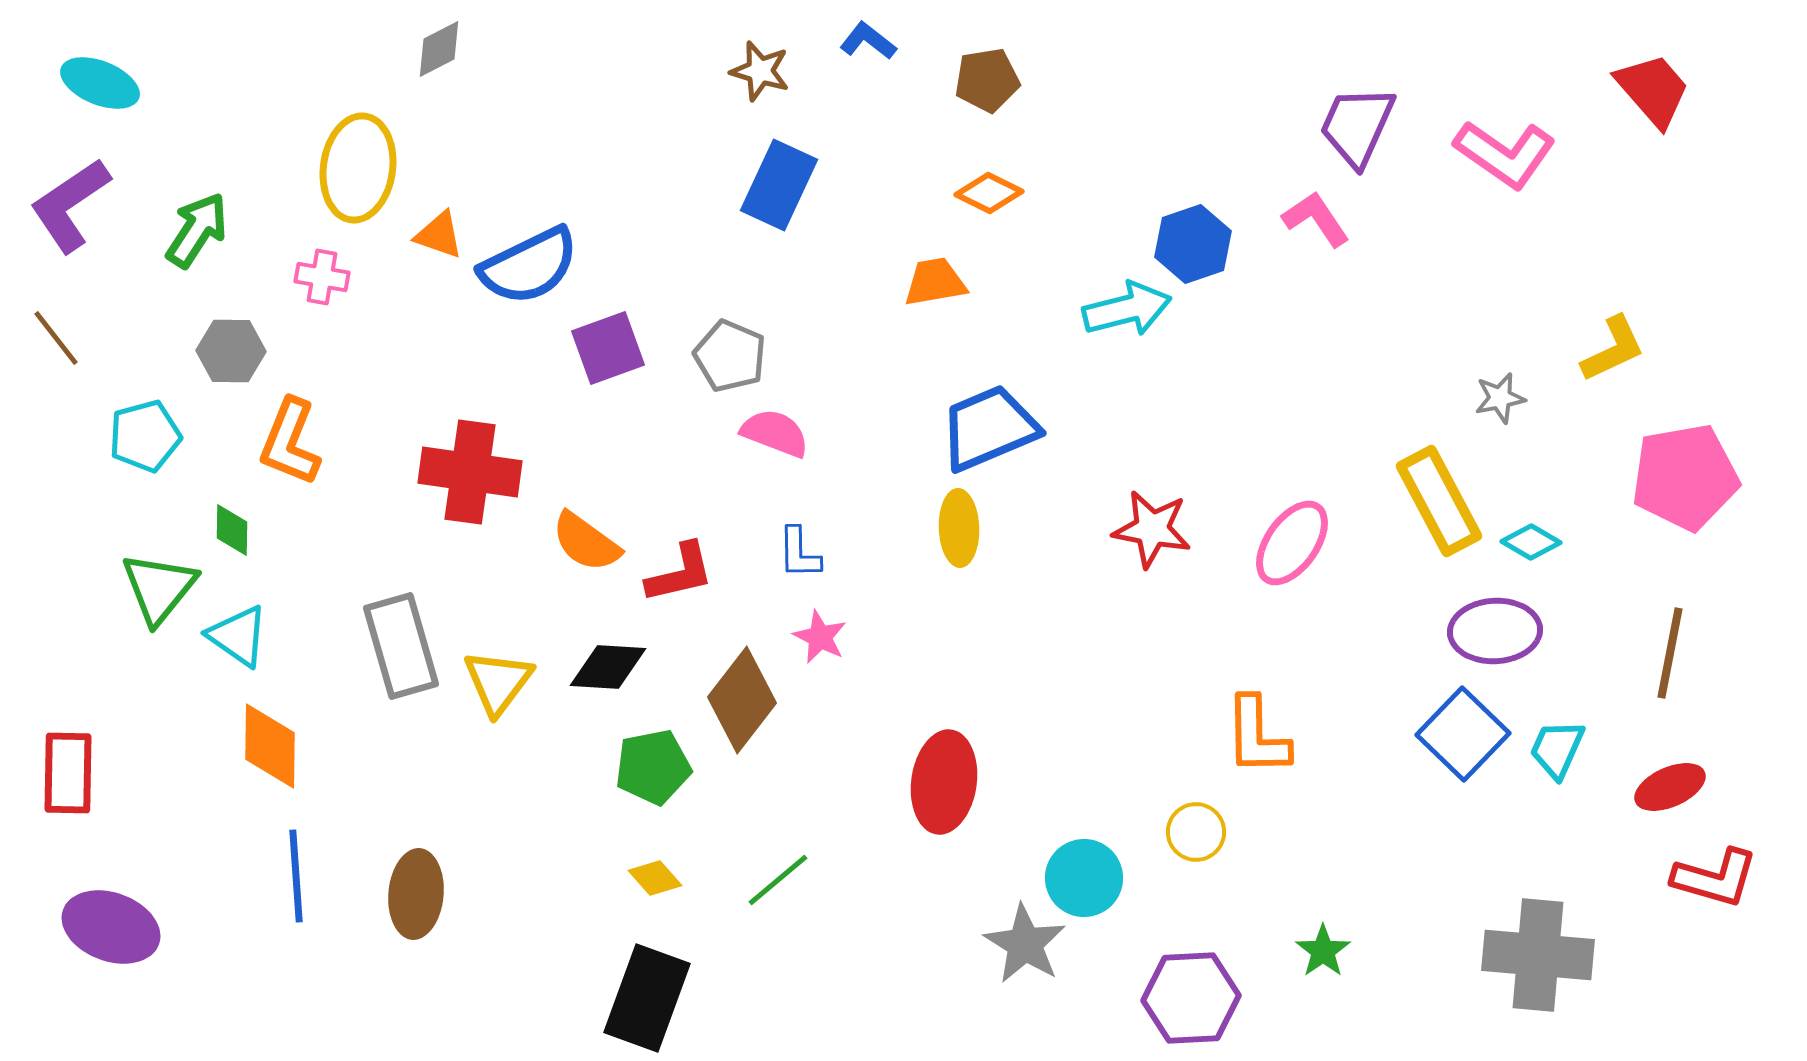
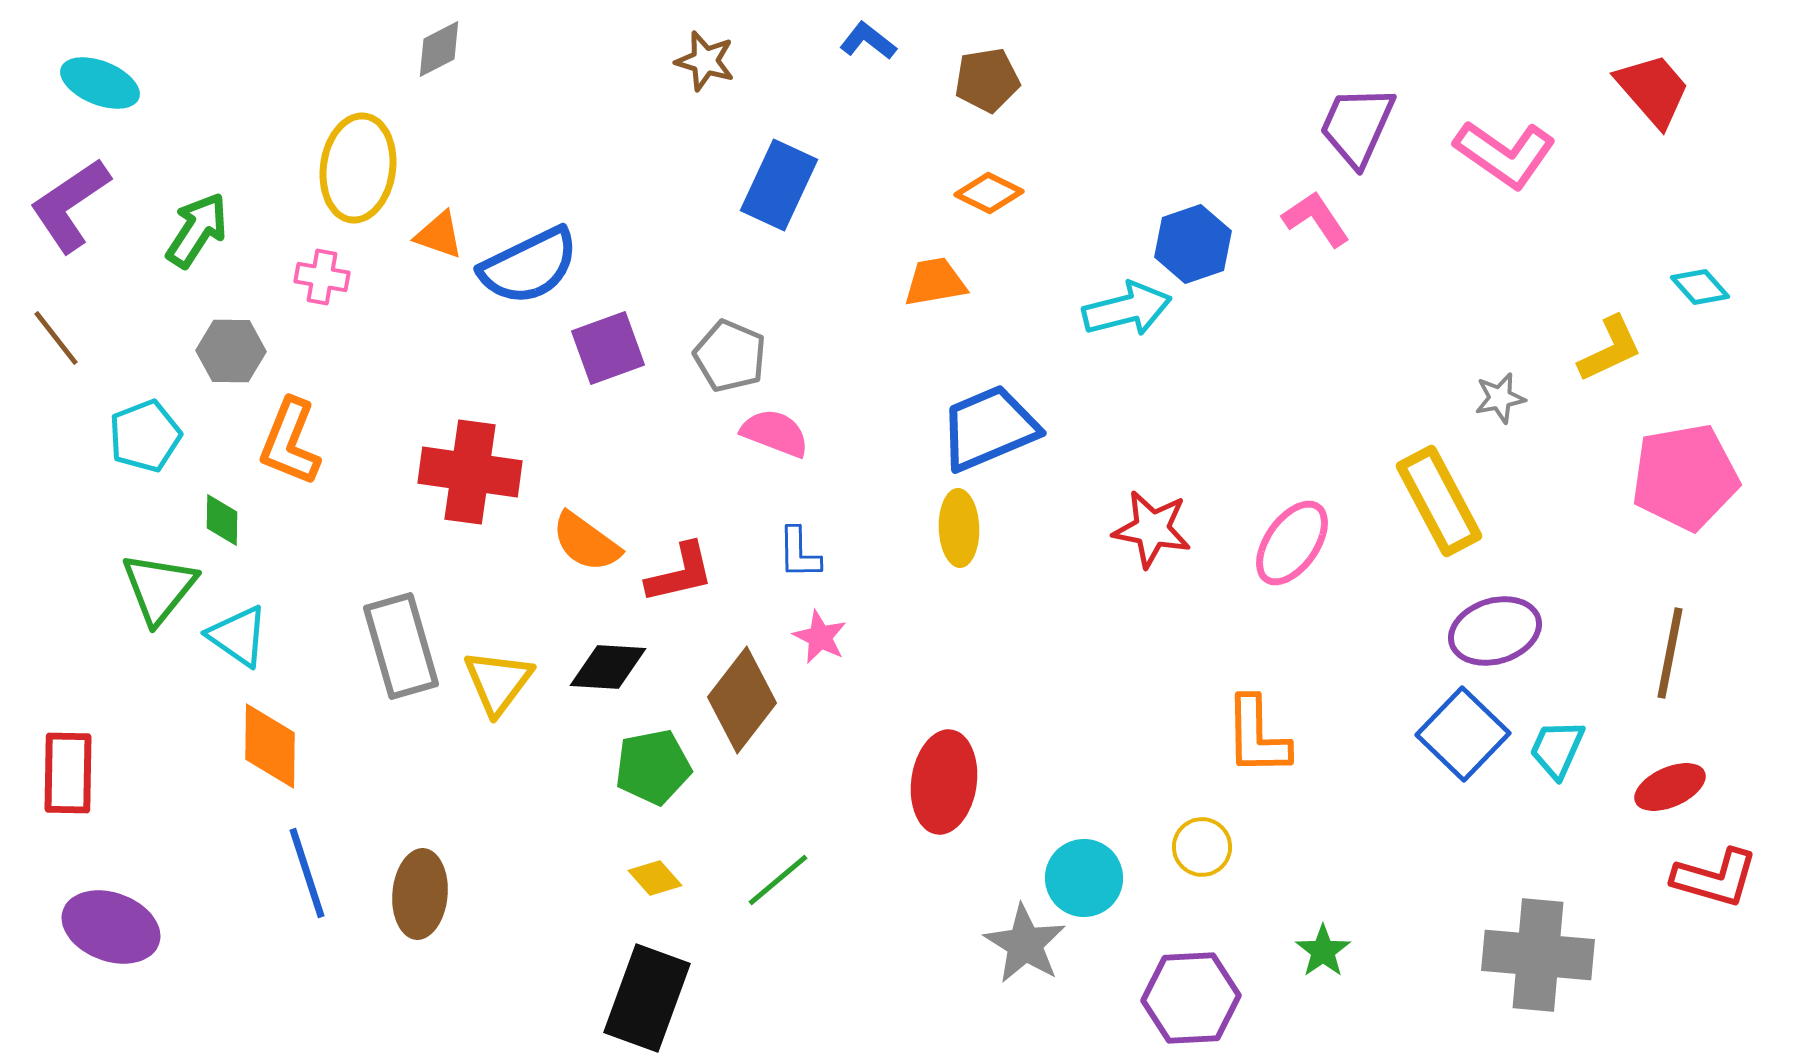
brown star at (760, 71): moved 55 px left, 10 px up
yellow L-shape at (1613, 349): moved 3 px left
cyan pentagon at (145, 436): rotated 6 degrees counterclockwise
green diamond at (232, 530): moved 10 px left, 10 px up
cyan diamond at (1531, 542): moved 169 px right, 255 px up; rotated 18 degrees clockwise
purple ellipse at (1495, 631): rotated 14 degrees counterclockwise
yellow circle at (1196, 832): moved 6 px right, 15 px down
blue line at (296, 876): moved 11 px right, 3 px up; rotated 14 degrees counterclockwise
brown ellipse at (416, 894): moved 4 px right
